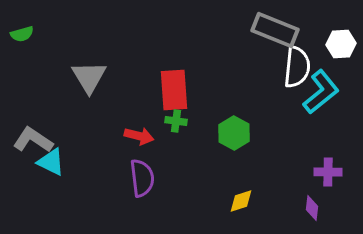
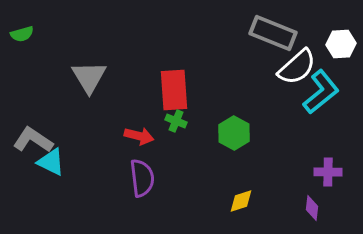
gray rectangle: moved 2 px left, 3 px down
white semicircle: rotated 42 degrees clockwise
green cross: rotated 15 degrees clockwise
